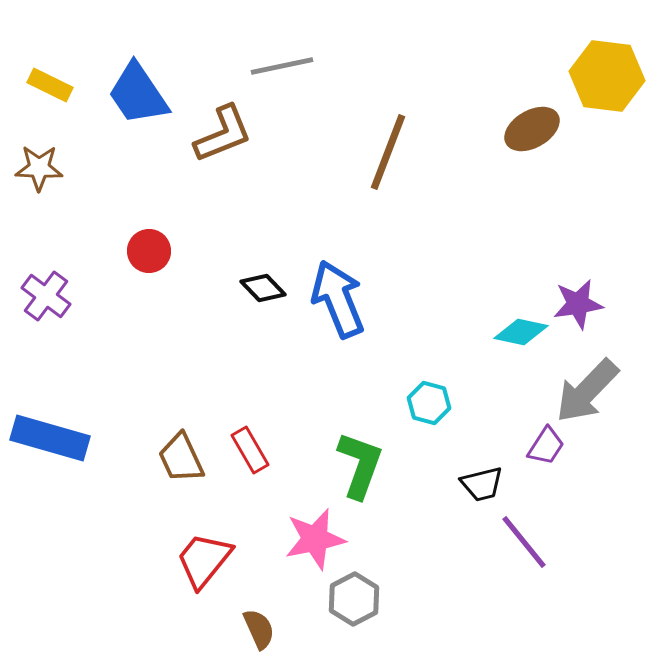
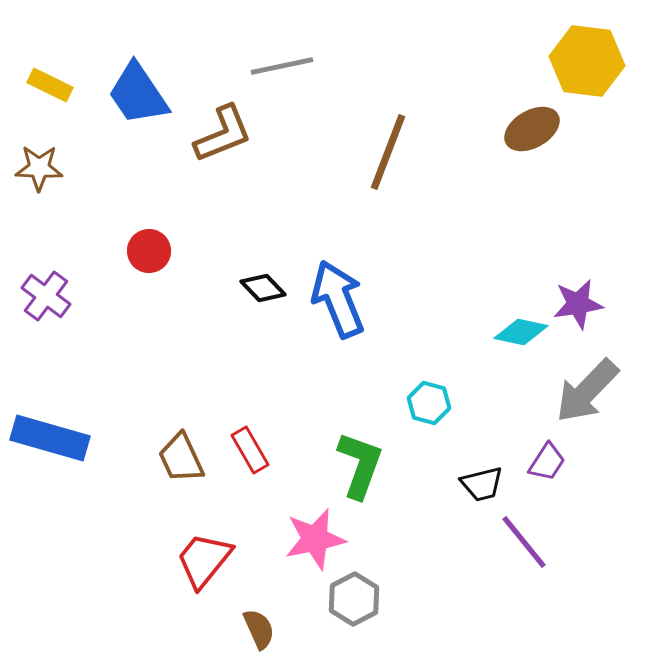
yellow hexagon: moved 20 px left, 15 px up
purple trapezoid: moved 1 px right, 16 px down
